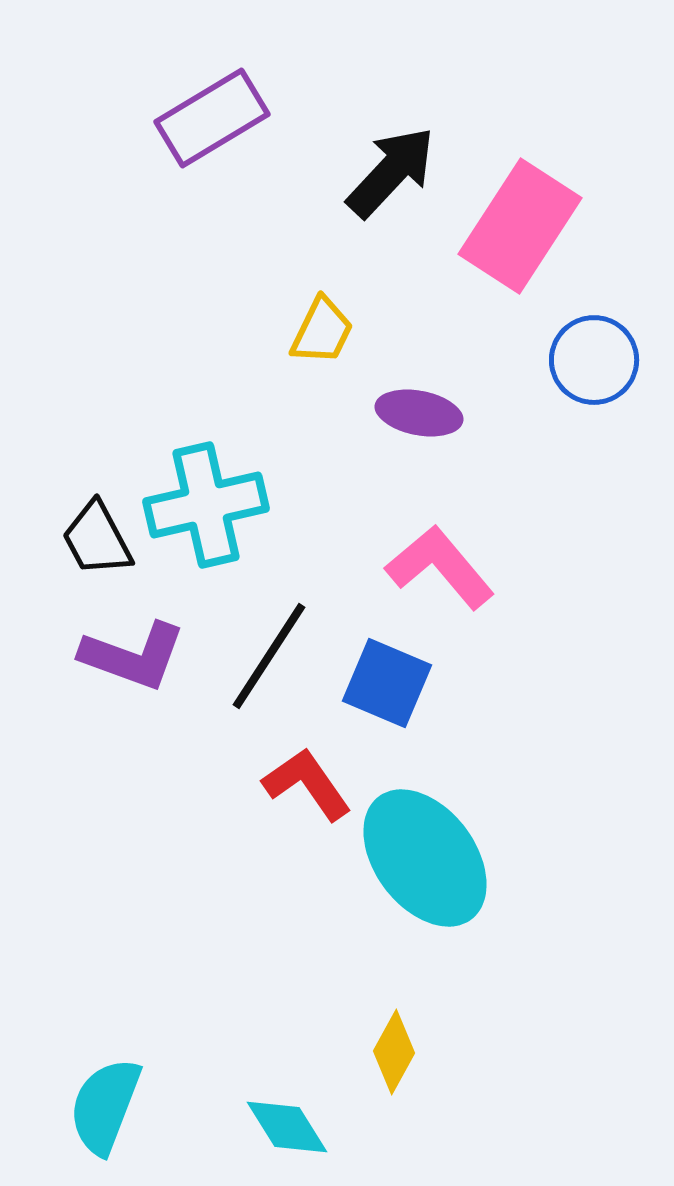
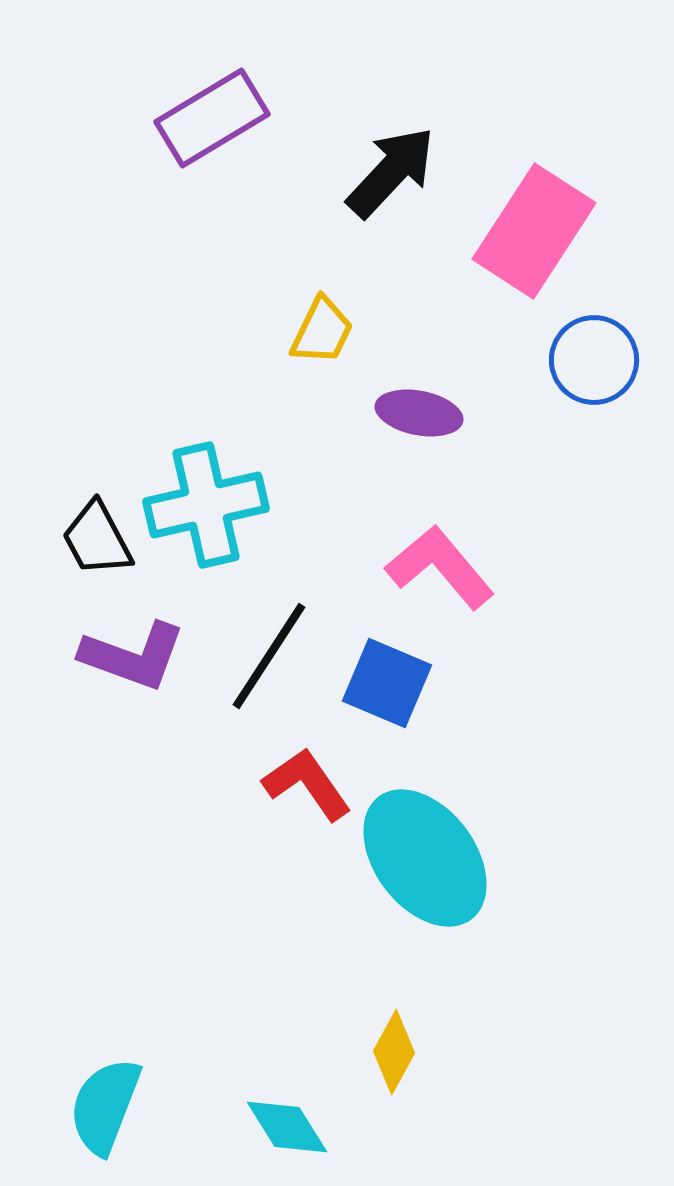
pink rectangle: moved 14 px right, 5 px down
